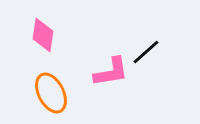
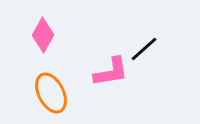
pink diamond: rotated 20 degrees clockwise
black line: moved 2 px left, 3 px up
